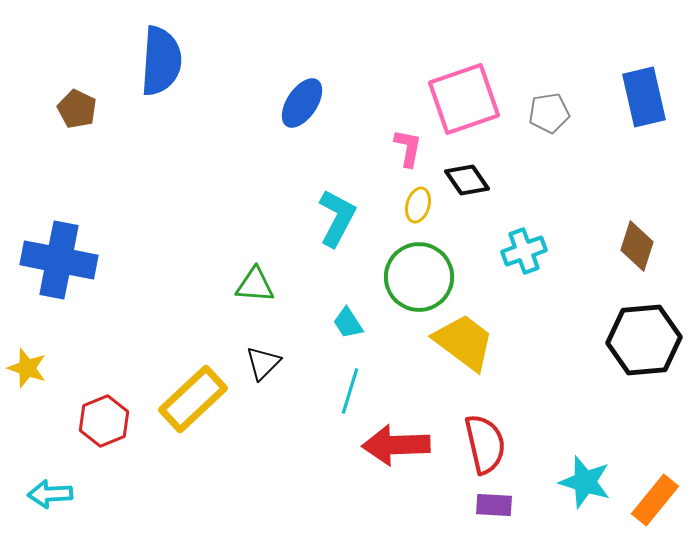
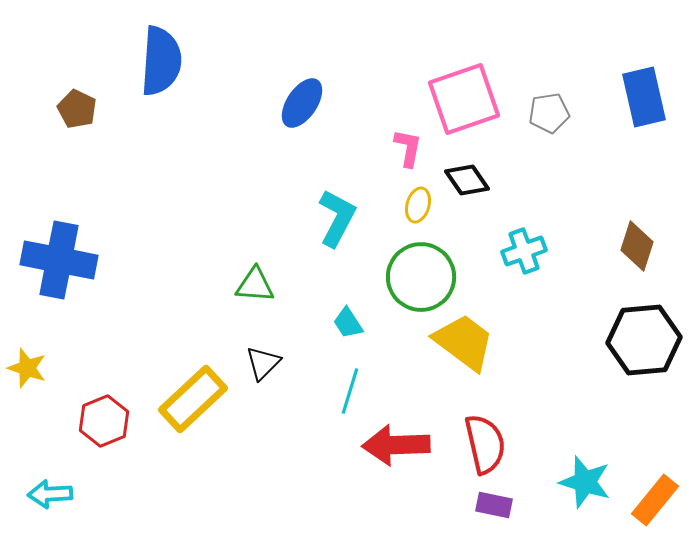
green circle: moved 2 px right
purple rectangle: rotated 9 degrees clockwise
